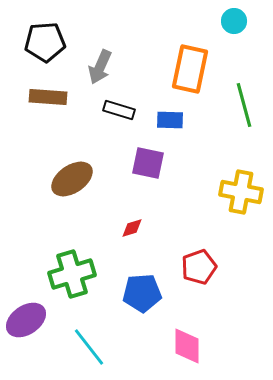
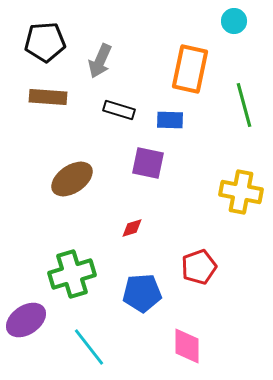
gray arrow: moved 6 px up
